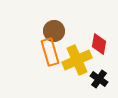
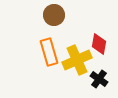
brown circle: moved 16 px up
orange rectangle: moved 1 px left
